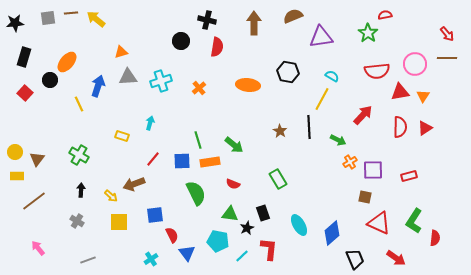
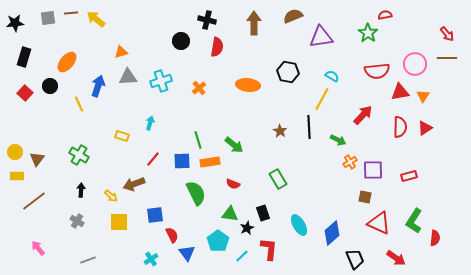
black circle at (50, 80): moved 6 px down
cyan pentagon at (218, 241): rotated 25 degrees clockwise
